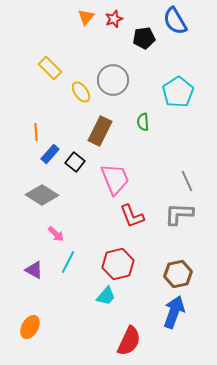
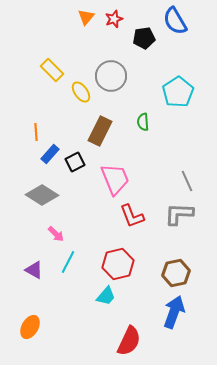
yellow rectangle: moved 2 px right, 2 px down
gray circle: moved 2 px left, 4 px up
black square: rotated 24 degrees clockwise
brown hexagon: moved 2 px left, 1 px up
